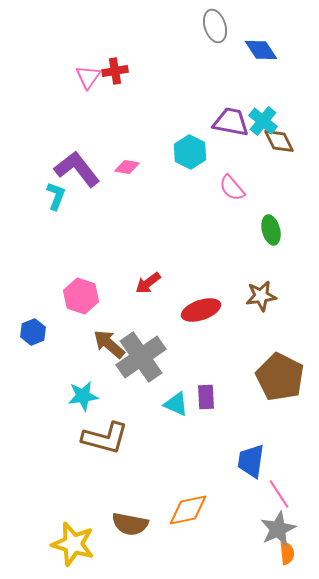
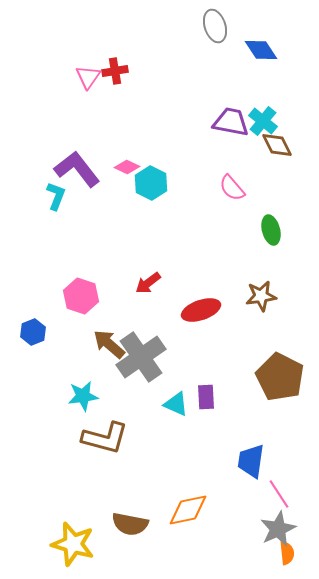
brown diamond: moved 2 px left, 4 px down
cyan hexagon: moved 39 px left, 31 px down
pink diamond: rotated 15 degrees clockwise
